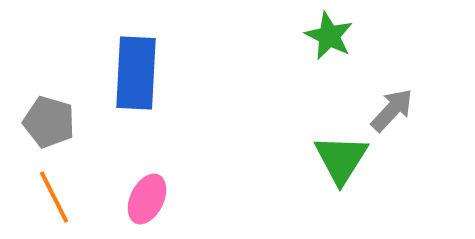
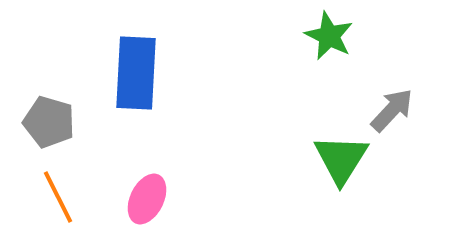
orange line: moved 4 px right
